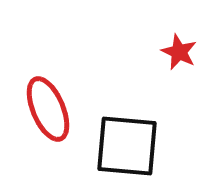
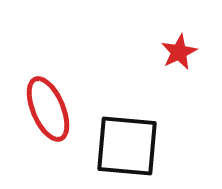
red star: rotated 21 degrees clockwise
